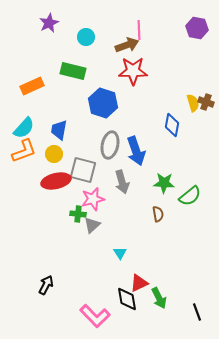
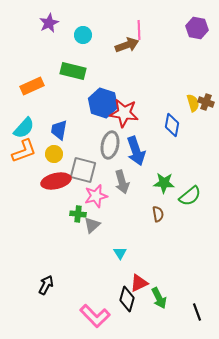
cyan circle: moved 3 px left, 2 px up
red star: moved 9 px left, 42 px down; rotated 8 degrees clockwise
pink star: moved 3 px right, 3 px up
black diamond: rotated 25 degrees clockwise
